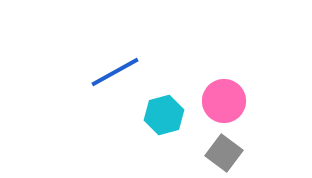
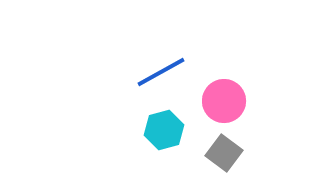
blue line: moved 46 px right
cyan hexagon: moved 15 px down
